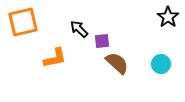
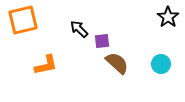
orange square: moved 2 px up
orange L-shape: moved 9 px left, 7 px down
